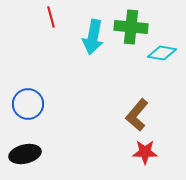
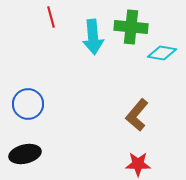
cyan arrow: rotated 16 degrees counterclockwise
red star: moved 7 px left, 12 px down
